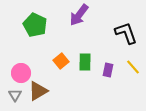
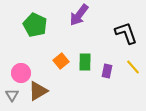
purple rectangle: moved 1 px left, 1 px down
gray triangle: moved 3 px left
